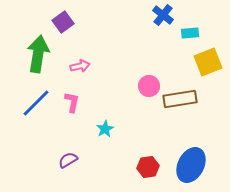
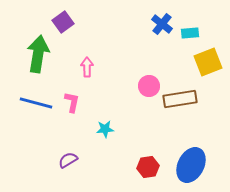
blue cross: moved 1 px left, 9 px down
pink arrow: moved 7 px right, 1 px down; rotated 78 degrees counterclockwise
blue line: rotated 60 degrees clockwise
cyan star: rotated 24 degrees clockwise
